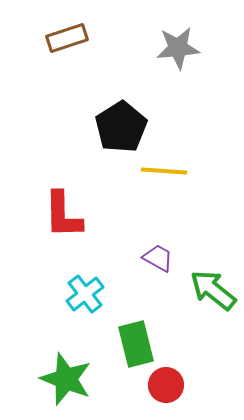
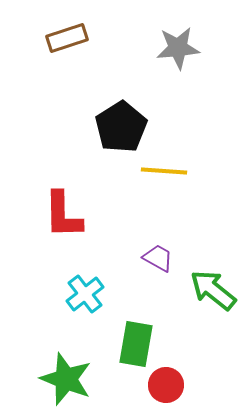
green rectangle: rotated 24 degrees clockwise
